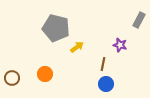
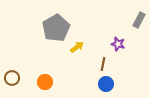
gray pentagon: rotated 28 degrees clockwise
purple star: moved 2 px left, 1 px up
orange circle: moved 8 px down
